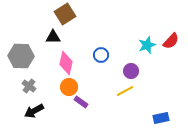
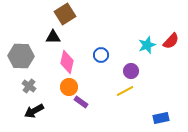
pink diamond: moved 1 px right, 1 px up
